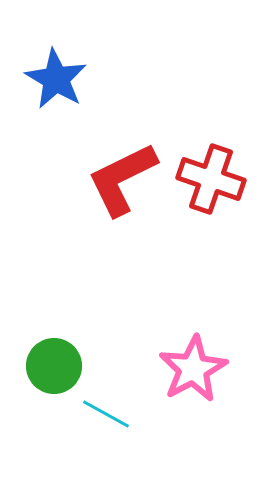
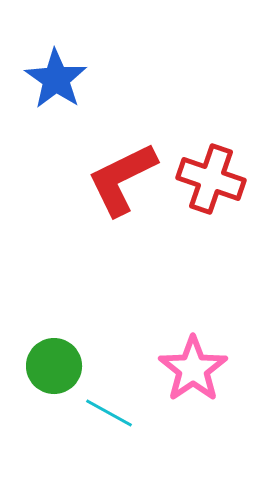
blue star: rotated 4 degrees clockwise
pink star: rotated 6 degrees counterclockwise
cyan line: moved 3 px right, 1 px up
